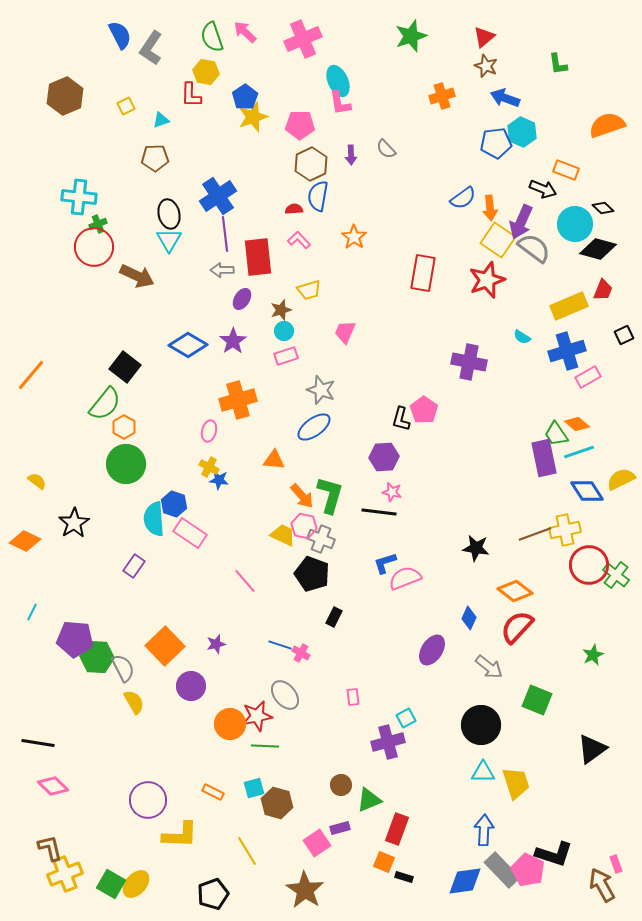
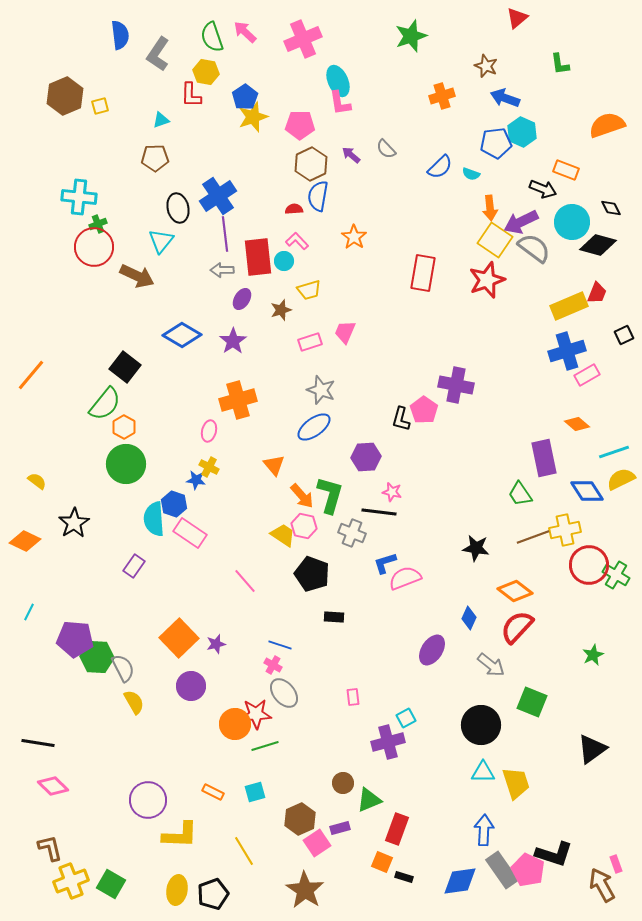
blue semicircle at (120, 35): rotated 20 degrees clockwise
red triangle at (484, 37): moved 33 px right, 19 px up
gray L-shape at (151, 48): moved 7 px right, 6 px down
green L-shape at (558, 64): moved 2 px right
yellow square at (126, 106): moved 26 px left; rotated 12 degrees clockwise
purple arrow at (351, 155): rotated 132 degrees clockwise
blue semicircle at (463, 198): moved 23 px left, 31 px up; rotated 8 degrees counterclockwise
black diamond at (603, 208): moved 8 px right; rotated 20 degrees clockwise
black ellipse at (169, 214): moved 9 px right, 6 px up
purple arrow at (521, 222): rotated 40 degrees clockwise
cyan circle at (575, 224): moved 3 px left, 2 px up
cyan triangle at (169, 240): moved 8 px left, 1 px down; rotated 8 degrees clockwise
pink L-shape at (299, 240): moved 2 px left, 1 px down
yellow square at (498, 240): moved 3 px left
black diamond at (598, 249): moved 4 px up
red trapezoid at (603, 290): moved 6 px left, 3 px down
cyan circle at (284, 331): moved 70 px up
cyan semicircle at (522, 337): moved 51 px left, 163 px up; rotated 12 degrees counterclockwise
blue diamond at (188, 345): moved 6 px left, 10 px up
pink rectangle at (286, 356): moved 24 px right, 14 px up
purple cross at (469, 362): moved 13 px left, 23 px down
pink rectangle at (588, 377): moved 1 px left, 2 px up
green trapezoid at (556, 434): moved 36 px left, 60 px down
cyan line at (579, 452): moved 35 px right
purple hexagon at (384, 457): moved 18 px left
orange triangle at (274, 460): moved 5 px down; rotated 45 degrees clockwise
blue star at (219, 480): moved 23 px left
brown line at (535, 534): moved 2 px left, 3 px down
yellow trapezoid at (283, 535): rotated 8 degrees clockwise
gray cross at (321, 539): moved 31 px right, 6 px up
green cross at (616, 575): rotated 8 degrees counterclockwise
cyan line at (32, 612): moved 3 px left
black rectangle at (334, 617): rotated 66 degrees clockwise
orange square at (165, 646): moved 14 px right, 8 px up
pink cross at (301, 653): moved 28 px left, 12 px down
gray arrow at (489, 667): moved 2 px right, 2 px up
gray ellipse at (285, 695): moved 1 px left, 2 px up
green square at (537, 700): moved 5 px left, 2 px down
red star at (257, 716): moved 1 px left, 2 px up; rotated 8 degrees clockwise
orange circle at (230, 724): moved 5 px right
green line at (265, 746): rotated 20 degrees counterclockwise
brown circle at (341, 785): moved 2 px right, 2 px up
cyan square at (254, 788): moved 1 px right, 4 px down
brown hexagon at (277, 803): moved 23 px right, 16 px down; rotated 20 degrees clockwise
yellow line at (247, 851): moved 3 px left
orange square at (384, 862): moved 2 px left
gray rectangle at (502, 870): rotated 9 degrees clockwise
yellow cross at (65, 874): moved 6 px right, 7 px down
blue diamond at (465, 881): moved 5 px left
yellow ellipse at (136, 884): moved 41 px right, 6 px down; rotated 32 degrees counterclockwise
